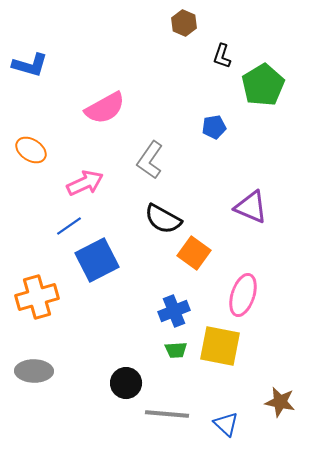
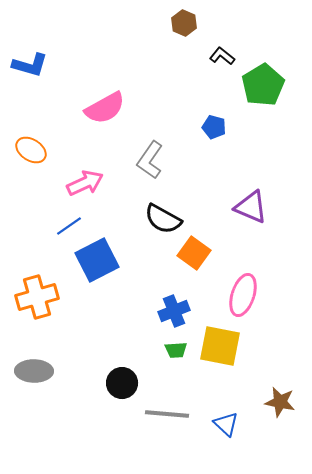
black L-shape: rotated 110 degrees clockwise
blue pentagon: rotated 25 degrees clockwise
black circle: moved 4 px left
